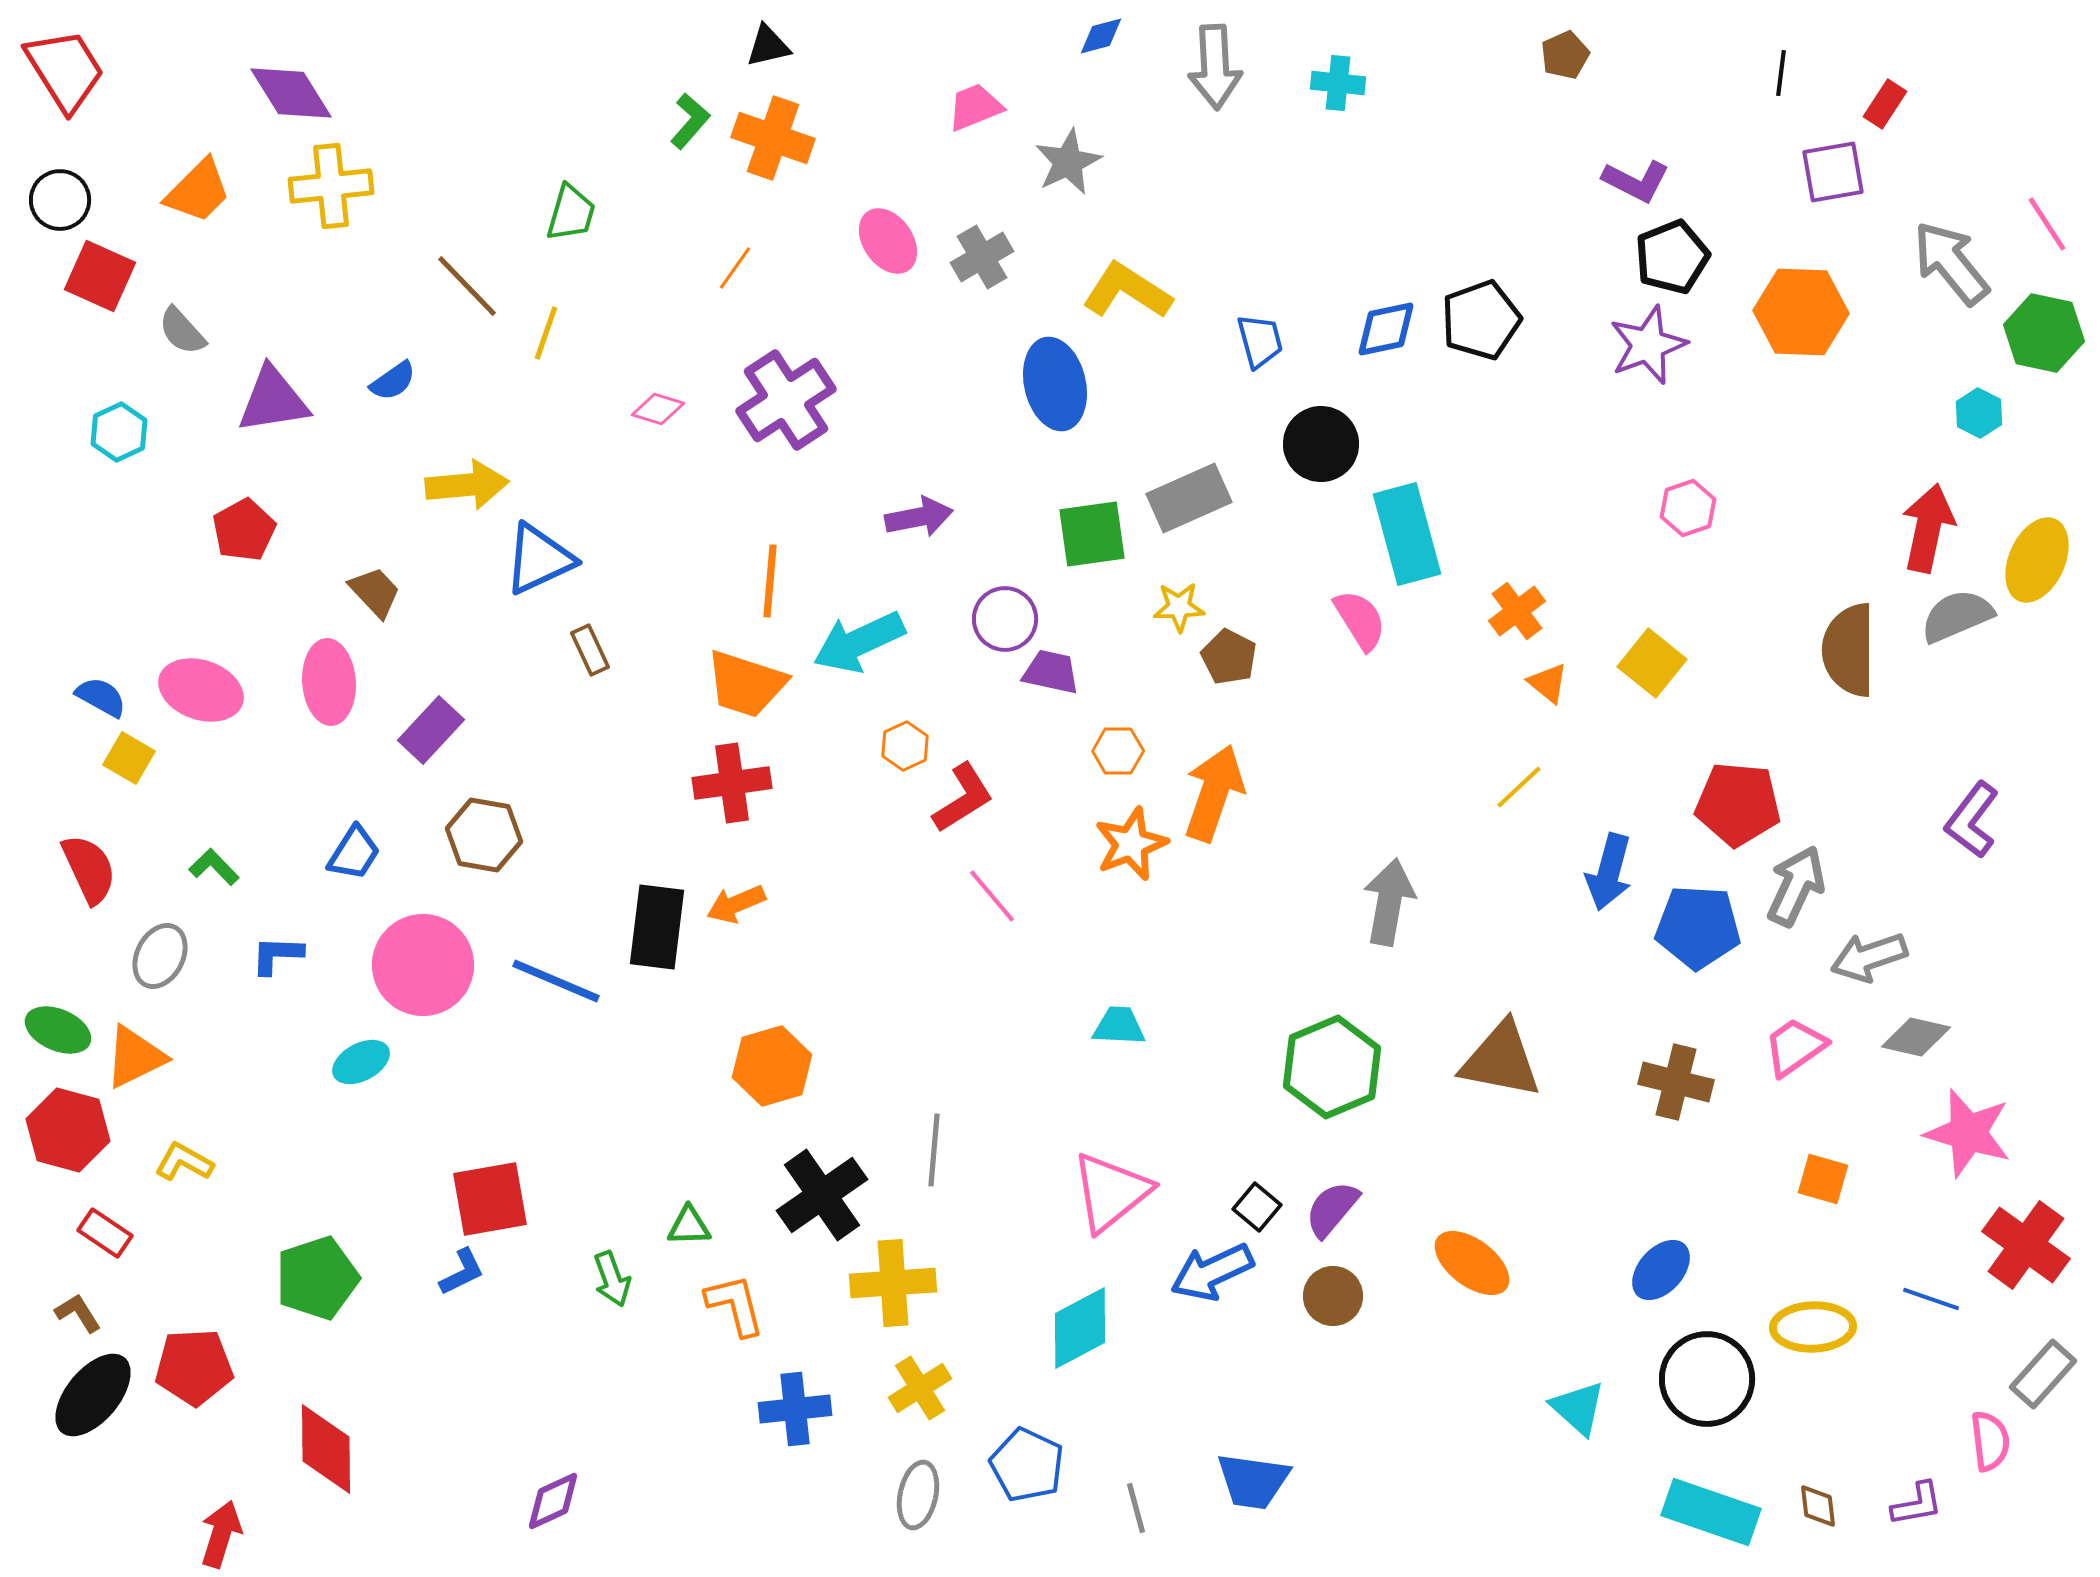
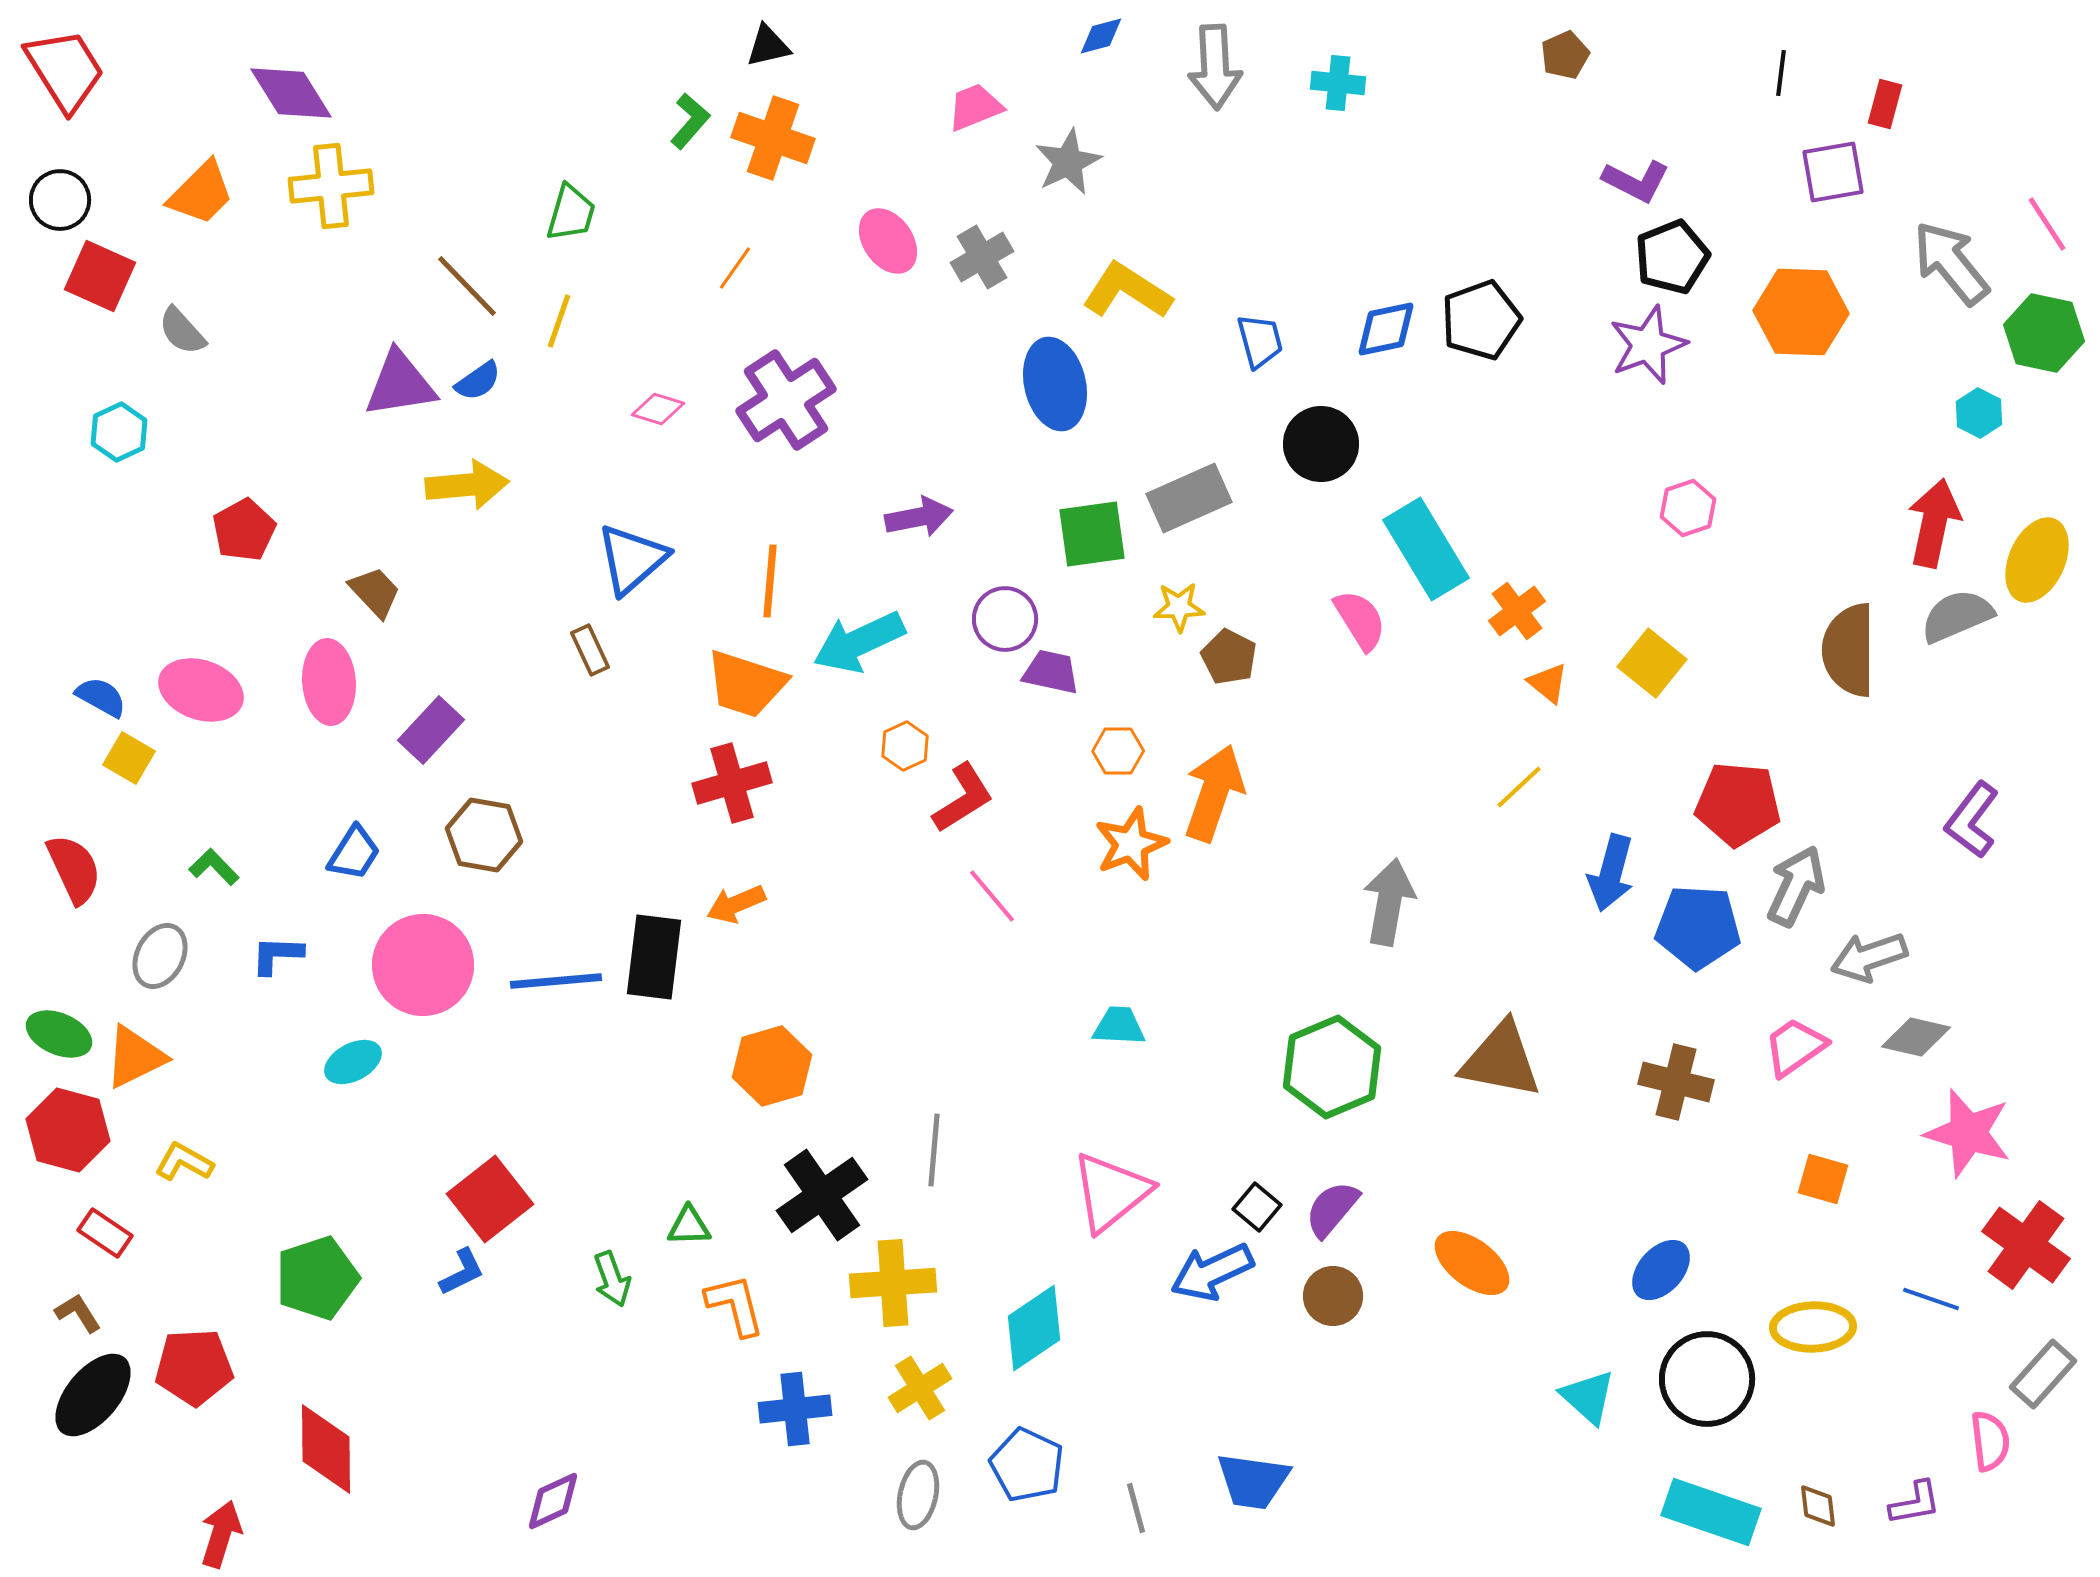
red rectangle at (1885, 104): rotated 18 degrees counterclockwise
orange trapezoid at (198, 191): moved 3 px right, 2 px down
yellow line at (546, 333): moved 13 px right, 12 px up
blue semicircle at (393, 381): moved 85 px right
purple triangle at (273, 400): moved 127 px right, 16 px up
red arrow at (1928, 528): moved 6 px right, 5 px up
cyan rectangle at (1407, 534): moved 19 px right, 15 px down; rotated 16 degrees counterclockwise
blue triangle at (539, 559): moved 93 px right; rotated 16 degrees counterclockwise
red cross at (732, 783): rotated 8 degrees counterclockwise
red semicircle at (89, 869): moved 15 px left
blue arrow at (1609, 872): moved 2 px right, 1 px down
black rectangle at (657, 927): moved 3 px left, 30 px down
blue line at (556, 981): rotated 28 degrees counterclockwise
green ellipse at (58, 1030): moved 1 px right, 4 px down
cyan ellipse at (361, 1062): moved 8 px left
red square at (490, 1199): rotated 28 degrees counterclockwise
cyan diamond at (1080, 1328): moved 46 px left; rotated 6 degrees counterclockwise
cyan triangle at (1578, 1408): moved 10 px right, 11 px up
purple L-shape at (1917, 1504): moved 2 px left, 1 px up
